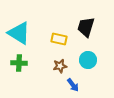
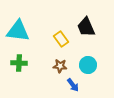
black trapezoid: rotated 40 degrees counterclockwise
cyan triangle: moved 1 px left, 2 px up; rotated 25 degrees counterclockwise
yellow rectangle: moved 2 px right; rotated 42 degrees clockwise
cyan circle: moved 5 px down
brown star: rotated 16 degrees clockwise
